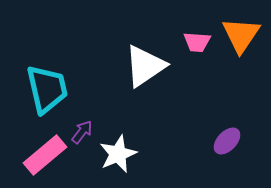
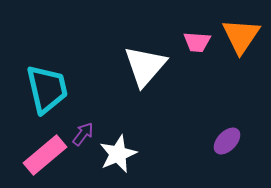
orange triangle: moved 1 px down
white triangle: rotated 15 degrees counterclockwise
purple arrow: moved 1 px right, 2 px down
